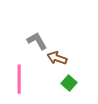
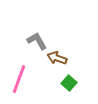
pink line: rotated 20 degrees clockwise
